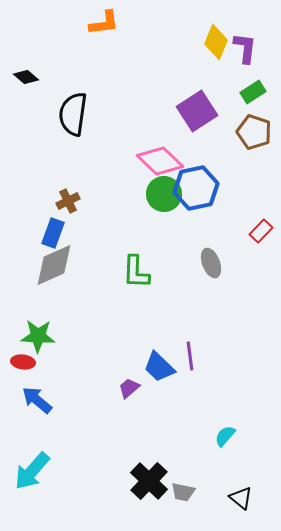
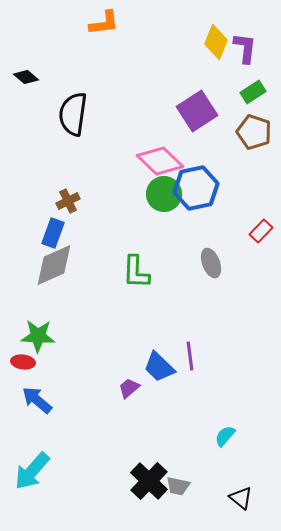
gray trapezoid: moved 5 px left, 6 px up
